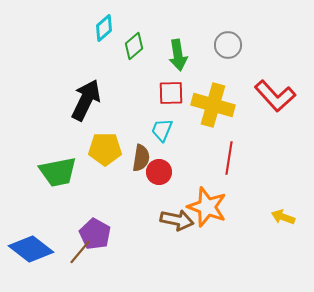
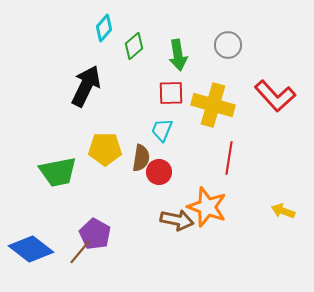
cyan diamond: rotated 8 degrees counterclockwise
black arrow: moved 14 px up
yellow arrow: moved 6 px up
